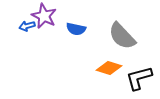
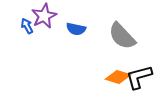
purple star: rotated 20 degrees clockwise
blue arrow: rotated 77 degrees clockwise
orange diamond: moved 9 px right, 9 px down
black L-shape: moved 1 px up
